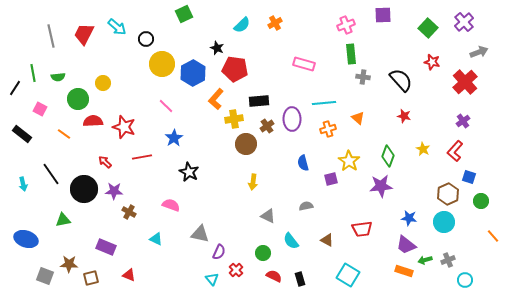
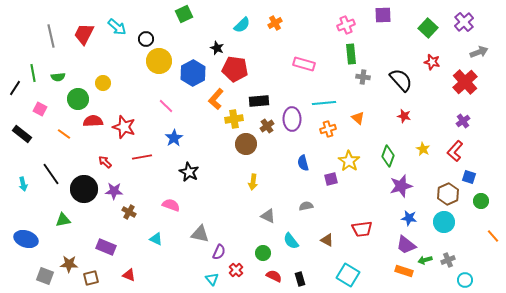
yellow circle at (162, 64): moved 3 px left, 3 px up
purple star at (381, 186): moved 20 px right; rotated 10 degrees counterclockwise
